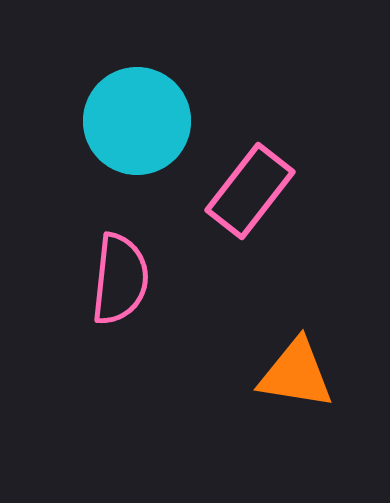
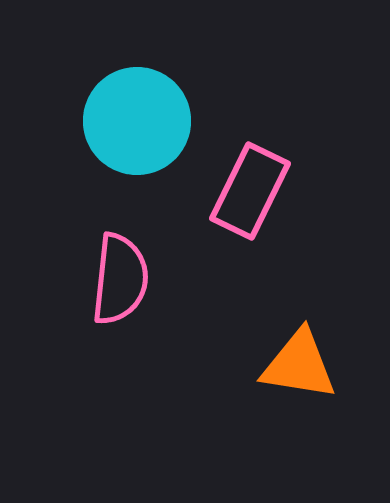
pink rectangle: rotated 12 degrees counterclockwise
orange triangle: moved 3 px right, 9 px up
